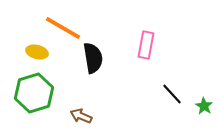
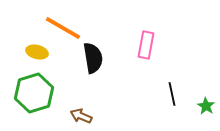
black line: rotated 30 degrees clockwise
green star: moved 2 px right
